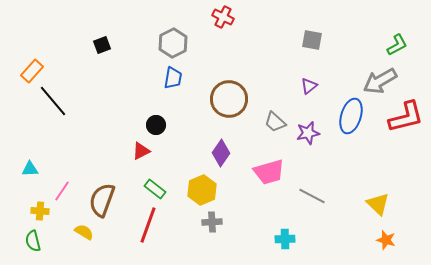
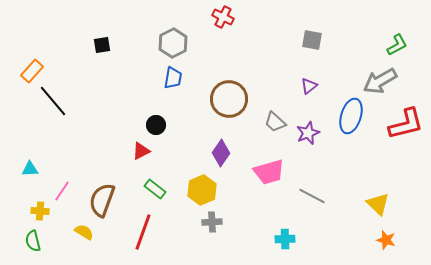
black square: rotated 12 degrees clockwise
red L-shape: moved 7 px down
purple star: rotated 10 degrees counterclockwise
red line: moved 5 px left, 7 px down
